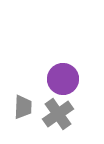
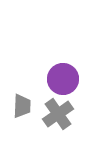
gray trapezoid: moved 1 px left, 1 px up
